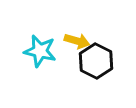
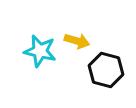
black hexagon: moved 10 px right, 9 px down; rotated 12 degrees counterclockwise
